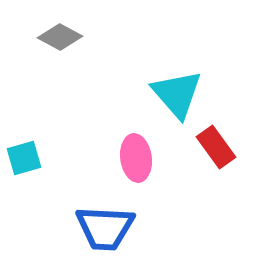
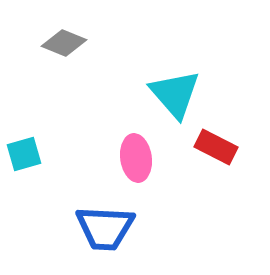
gray diamond: moved 4 px right, 6 px down; rotated 6 degrees counterclockwise
cyan triangle: moved 2 px left
red rectangle: rotated 27 degrees counterclockwise
cyan square: moved 4 px up
